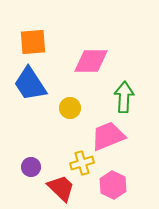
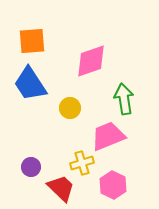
orange square: moved 1 px left, 1 px up
pink diamond: rotated 18 degrees counterclockwise
green arrow: moved 2 px down; rotated 12 degrees counterclockwise
